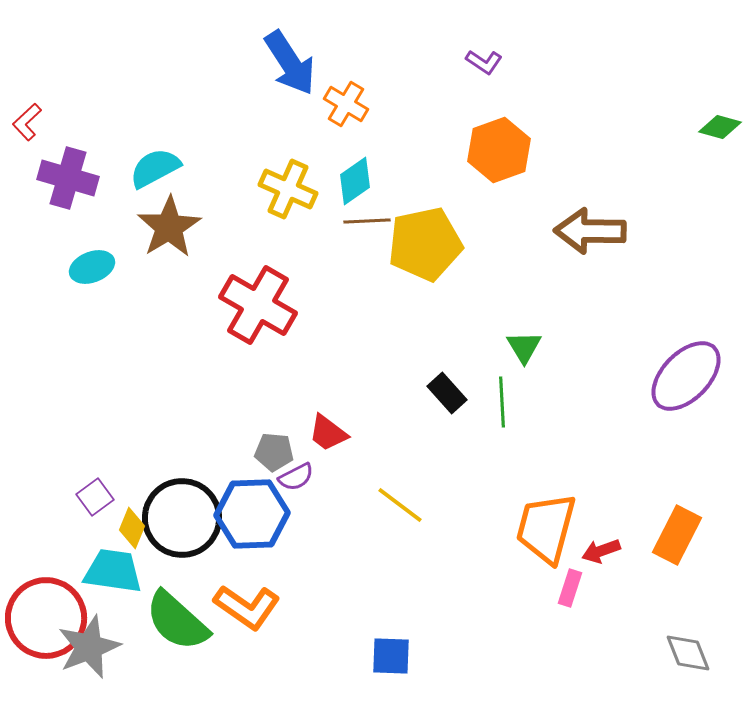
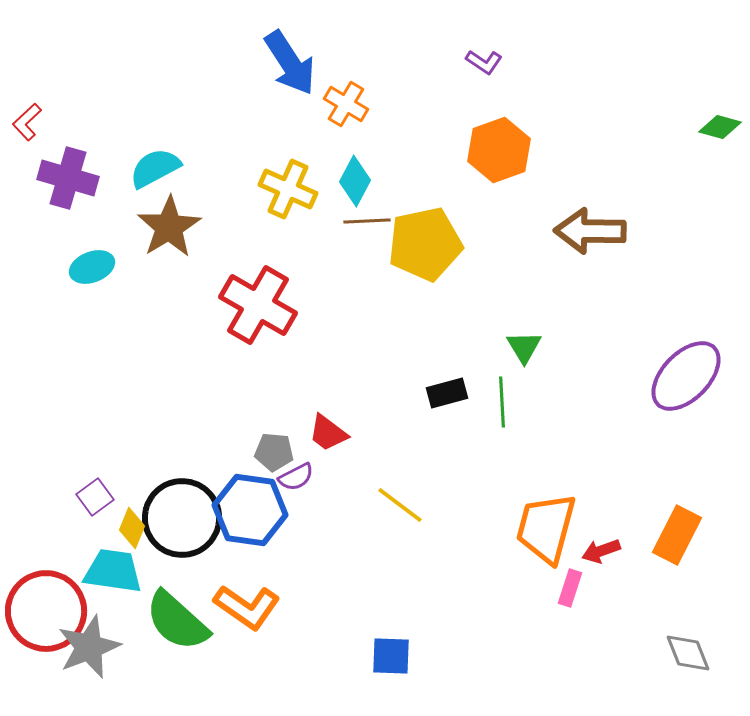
cyan diamond: rotated 27 degrees counterclockwise
black rectangle: rotated 63 degrees counterclockwise
blue hexagon: moved 2 px left, 4 px up; rotated 10 degrees clockwise
red circle: moved 7 px up
